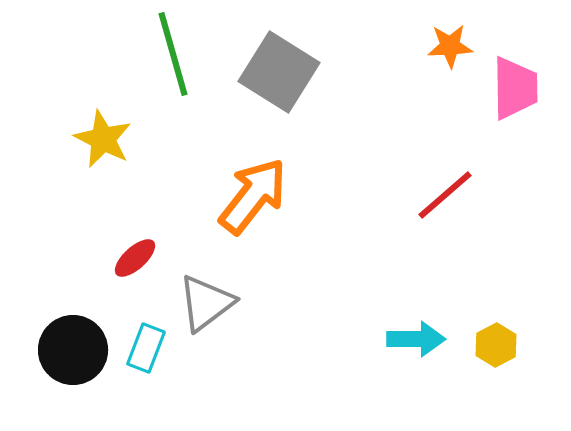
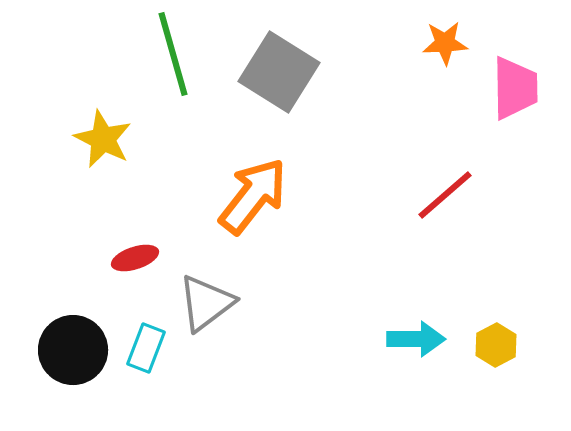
orange star: moved 5 px left, 3 px up
red ellipse: rotated 24 degrees clockwise
